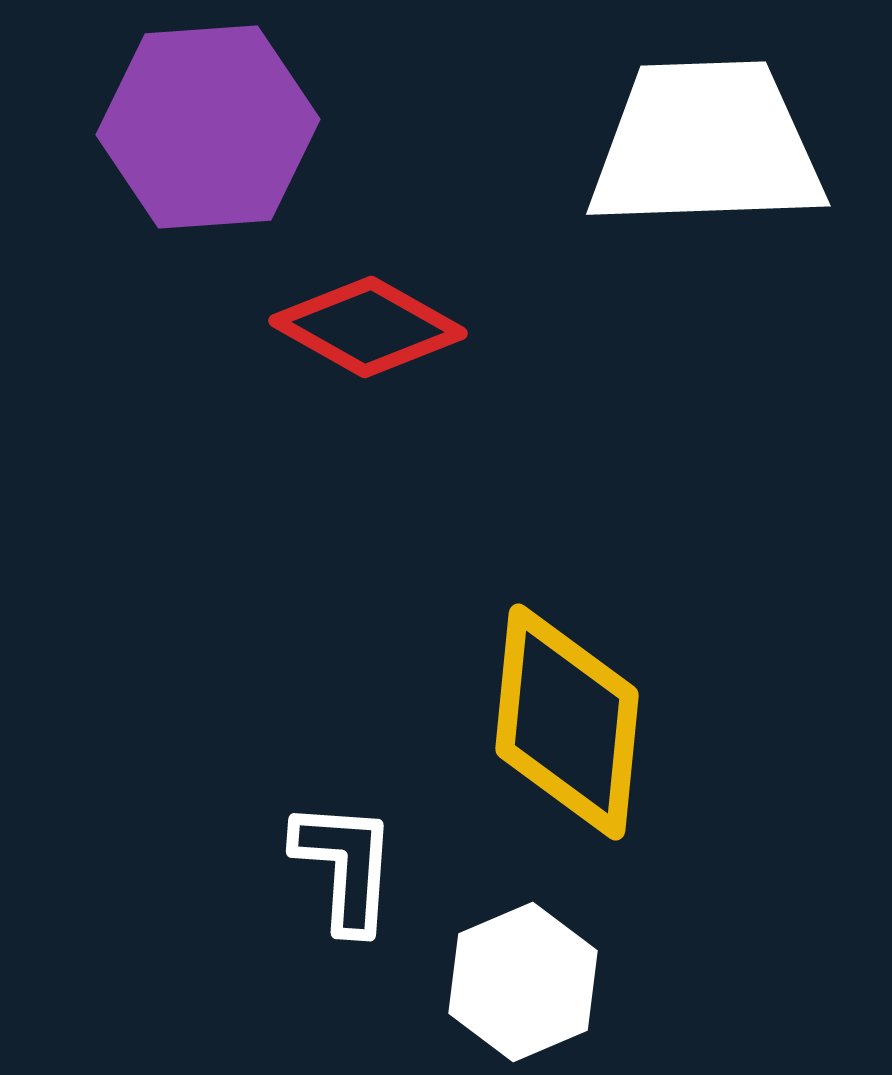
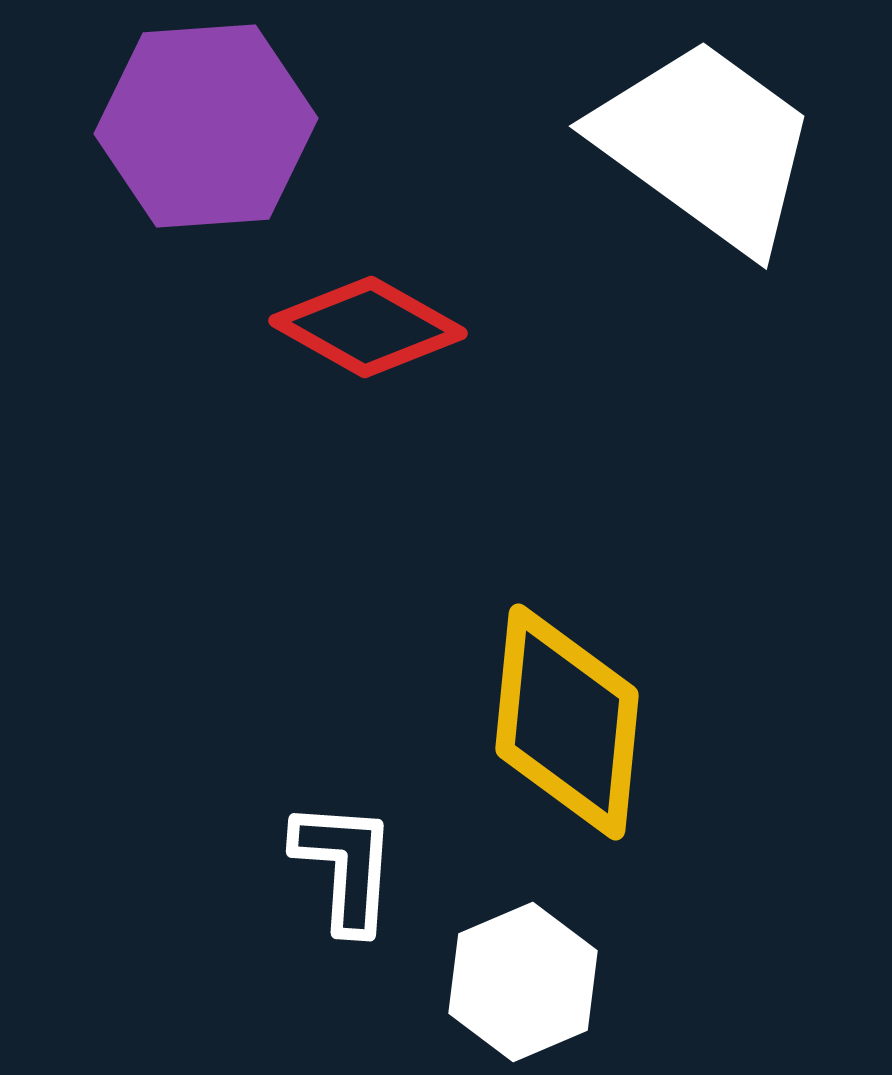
purple hexagon: moved 2 px left, 1 px up
white trapezoid: rotated 38 degrees clockwise
